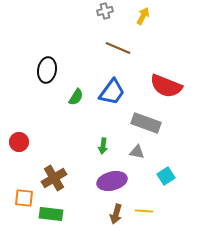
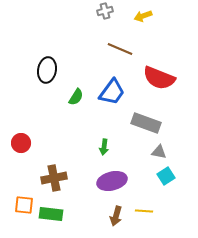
yellow arrow: rotated 138 degrees counterclockwise
brown line: moved 2 px right, 1 px down
red semicircle: moved 7 px left, 8 px up
red circle: moved 2 px right, 1 px down
green arrow: moved 1 px right, 1 px down
gray triangle: moved 22 px right
brown cross: rotated 20 degrees clockwise
orange square: moved 7 px down
brown arrow: moved 2 px down
